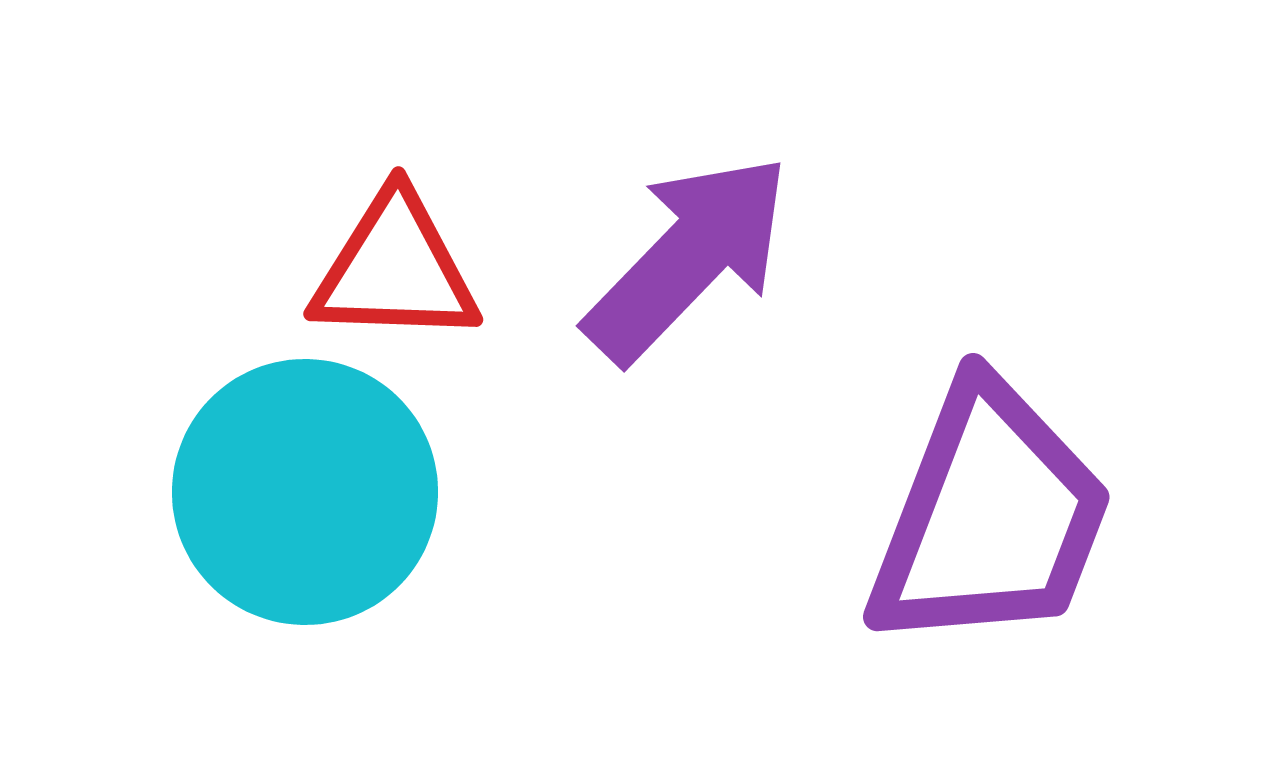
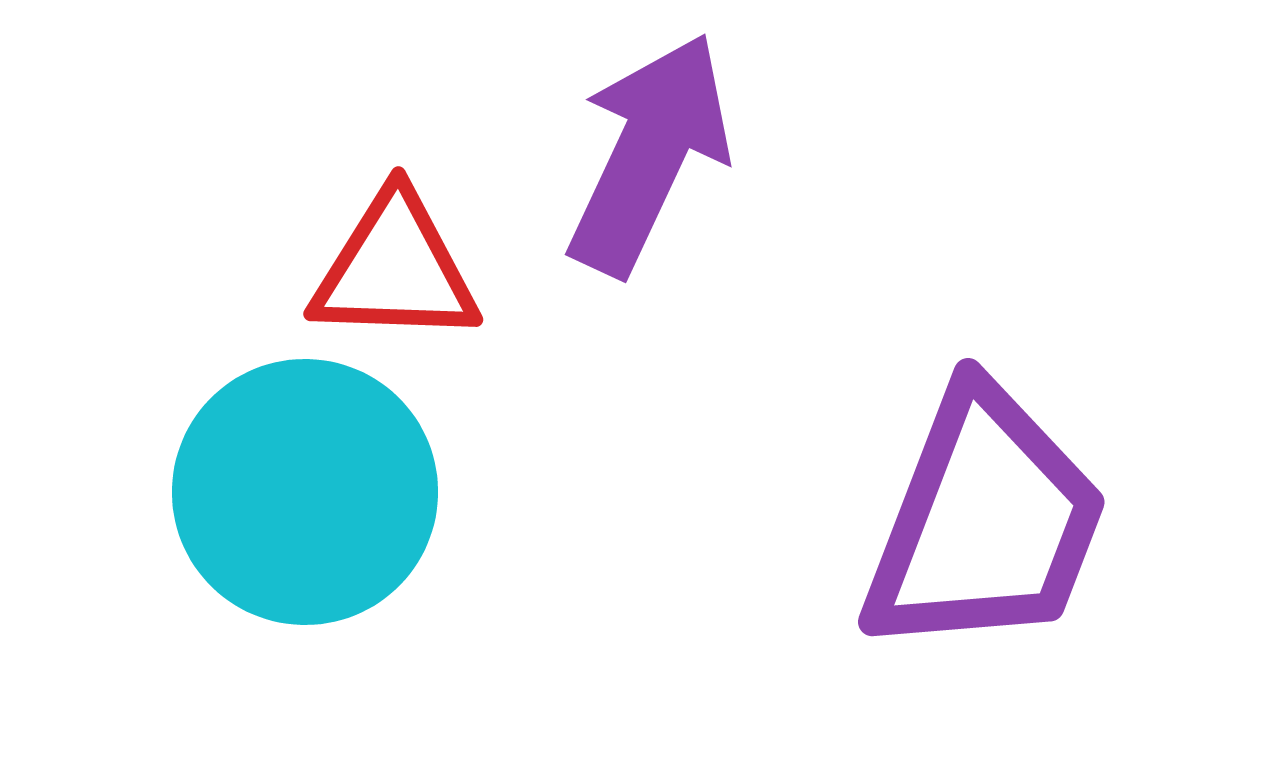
purple arrow: moved 39 px left, 104 px up; rotated 19 degrees counterclockwise
purple trapezoid: moved 5 px left, 5 px down
